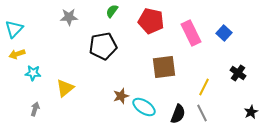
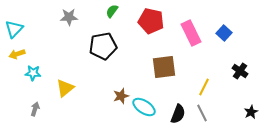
black cross: moved 2 px right, 2 px up
